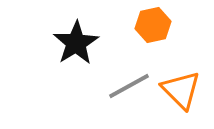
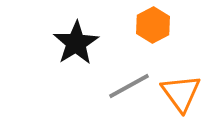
orange hexagon: rotated 16 degrees counterclockwise
orange triangle: moved 3 px down; rotated 9 degrees clockwise
